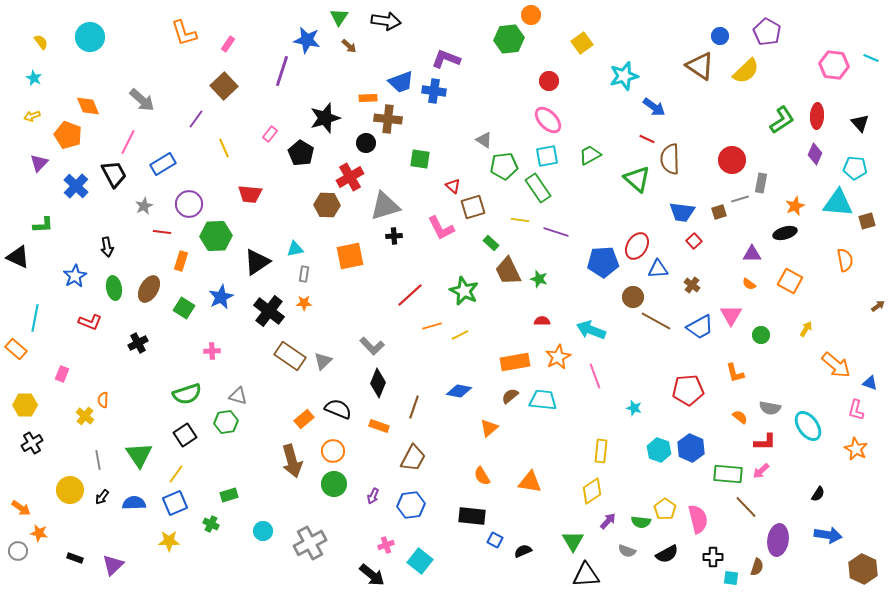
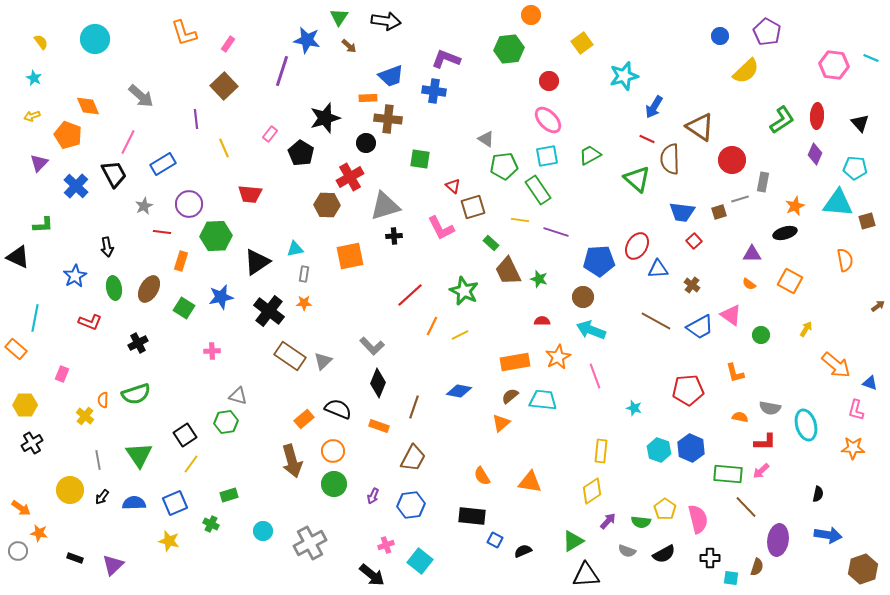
cyan circle at (90, 37): moved 5 px right, 2 px down
green hexagon at (509, 39): moved 10 px down
brown triangle at (700, 66): moved 61 px down
blue trapezoid at (401, 82): moved 10 px left, 6 px up
gray arrow at (142, 100): moved 1 px left, 4 px up
blue arrow at (654, 107): rotated 85 degrees clockwise
purple line at (196, 119): rotated 42 degrees counterclockwise
gray triangle at (484, 140): moved 2 px right, 1 px up
gray rectangle at (761, 183): moved 2 px right, 1 px up
green rectangle at (538, 188): moved 2 px down
blue pentagon at (603, 262): moved 4 px left, 1 px up
blue star at (221, 297): rotated 15 degrees clockwise
brown circle at (633, 297): moved 50 px left
pink triangle at (731, 315): rotated 25 degrees counterclockwise
orange line at (432, 326): rotated 48 degrees counterclockwise
green semicircle at (187, 394): moved 51 px left
orange semicircle at (740, 417): rotated 28 degrees counterclockwise
cyan ellipse at (808, 426): moved 2 px left, 1 px up; rotated 20 degrees clockwise
orange triangle at (489, 428): moved 12 px right, 5 px up
orange star at (856, 449): moved 3 px left, 1 px up; rotated 25 degrees counterclockwise
yellow line at (176, 474): moved 15 px right, 10 px up
black semicircle at (818, 494): rotated 21 degrees counterclockwise
yellow star at (169, 541): rotated 15 degrees clockwise
green triangle at (573, 541): rotated 30 degrees clockwise
black semicircle at (667, 554): moved 3 px left
black cross at (713, 557): moved 3 px left, 1 px down
brown hexagon at (863, 569): rotated 16 degrees clockwise
